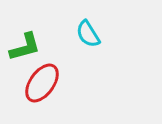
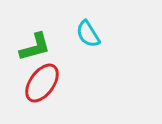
green L-shape: moved 10 px right
